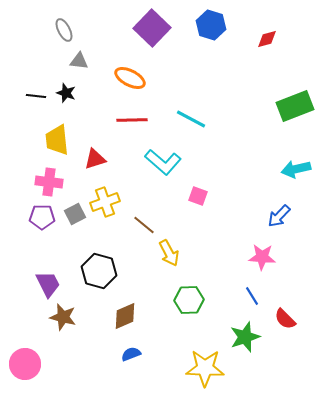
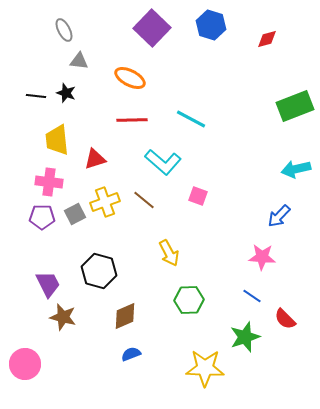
brown line: moved 25 px up
blue line: rotated 24 degrees counterclockwise
